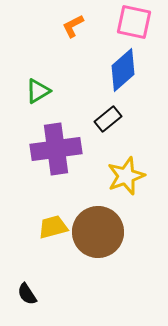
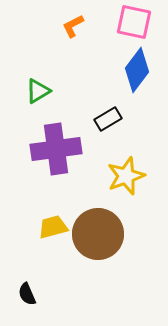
blue diamond: moved 14 px right; rotated 12 degrees counterclockwise
black rectangle: rotated 8 degrees clockwise
brown circle: moved 2 px down
black semicircle: rotated 10 degrees clockwise
